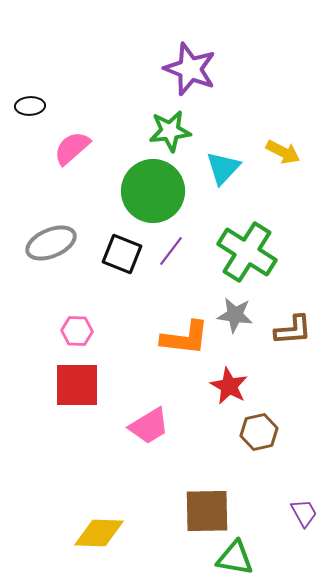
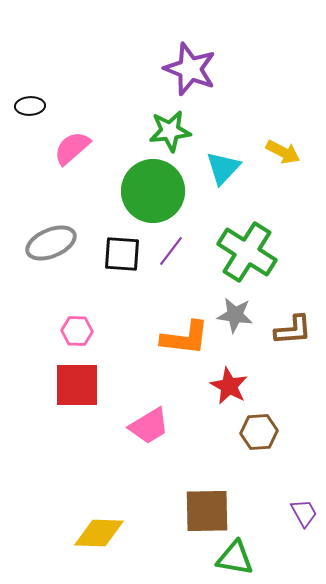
black square: rotated 18 degrees counterclockwise
brown hexagon: rotated 9 degrees clockwise
